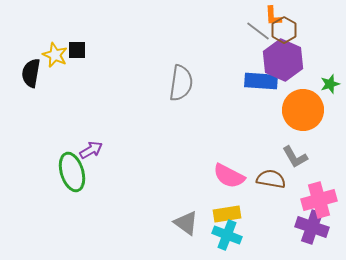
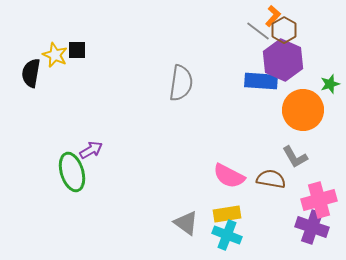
orange L-shape: rotated 135 degrees counterclockwise
